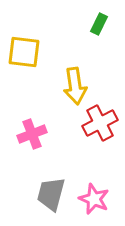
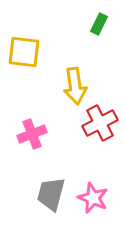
pink star: moved 1 px left, 1 px up
